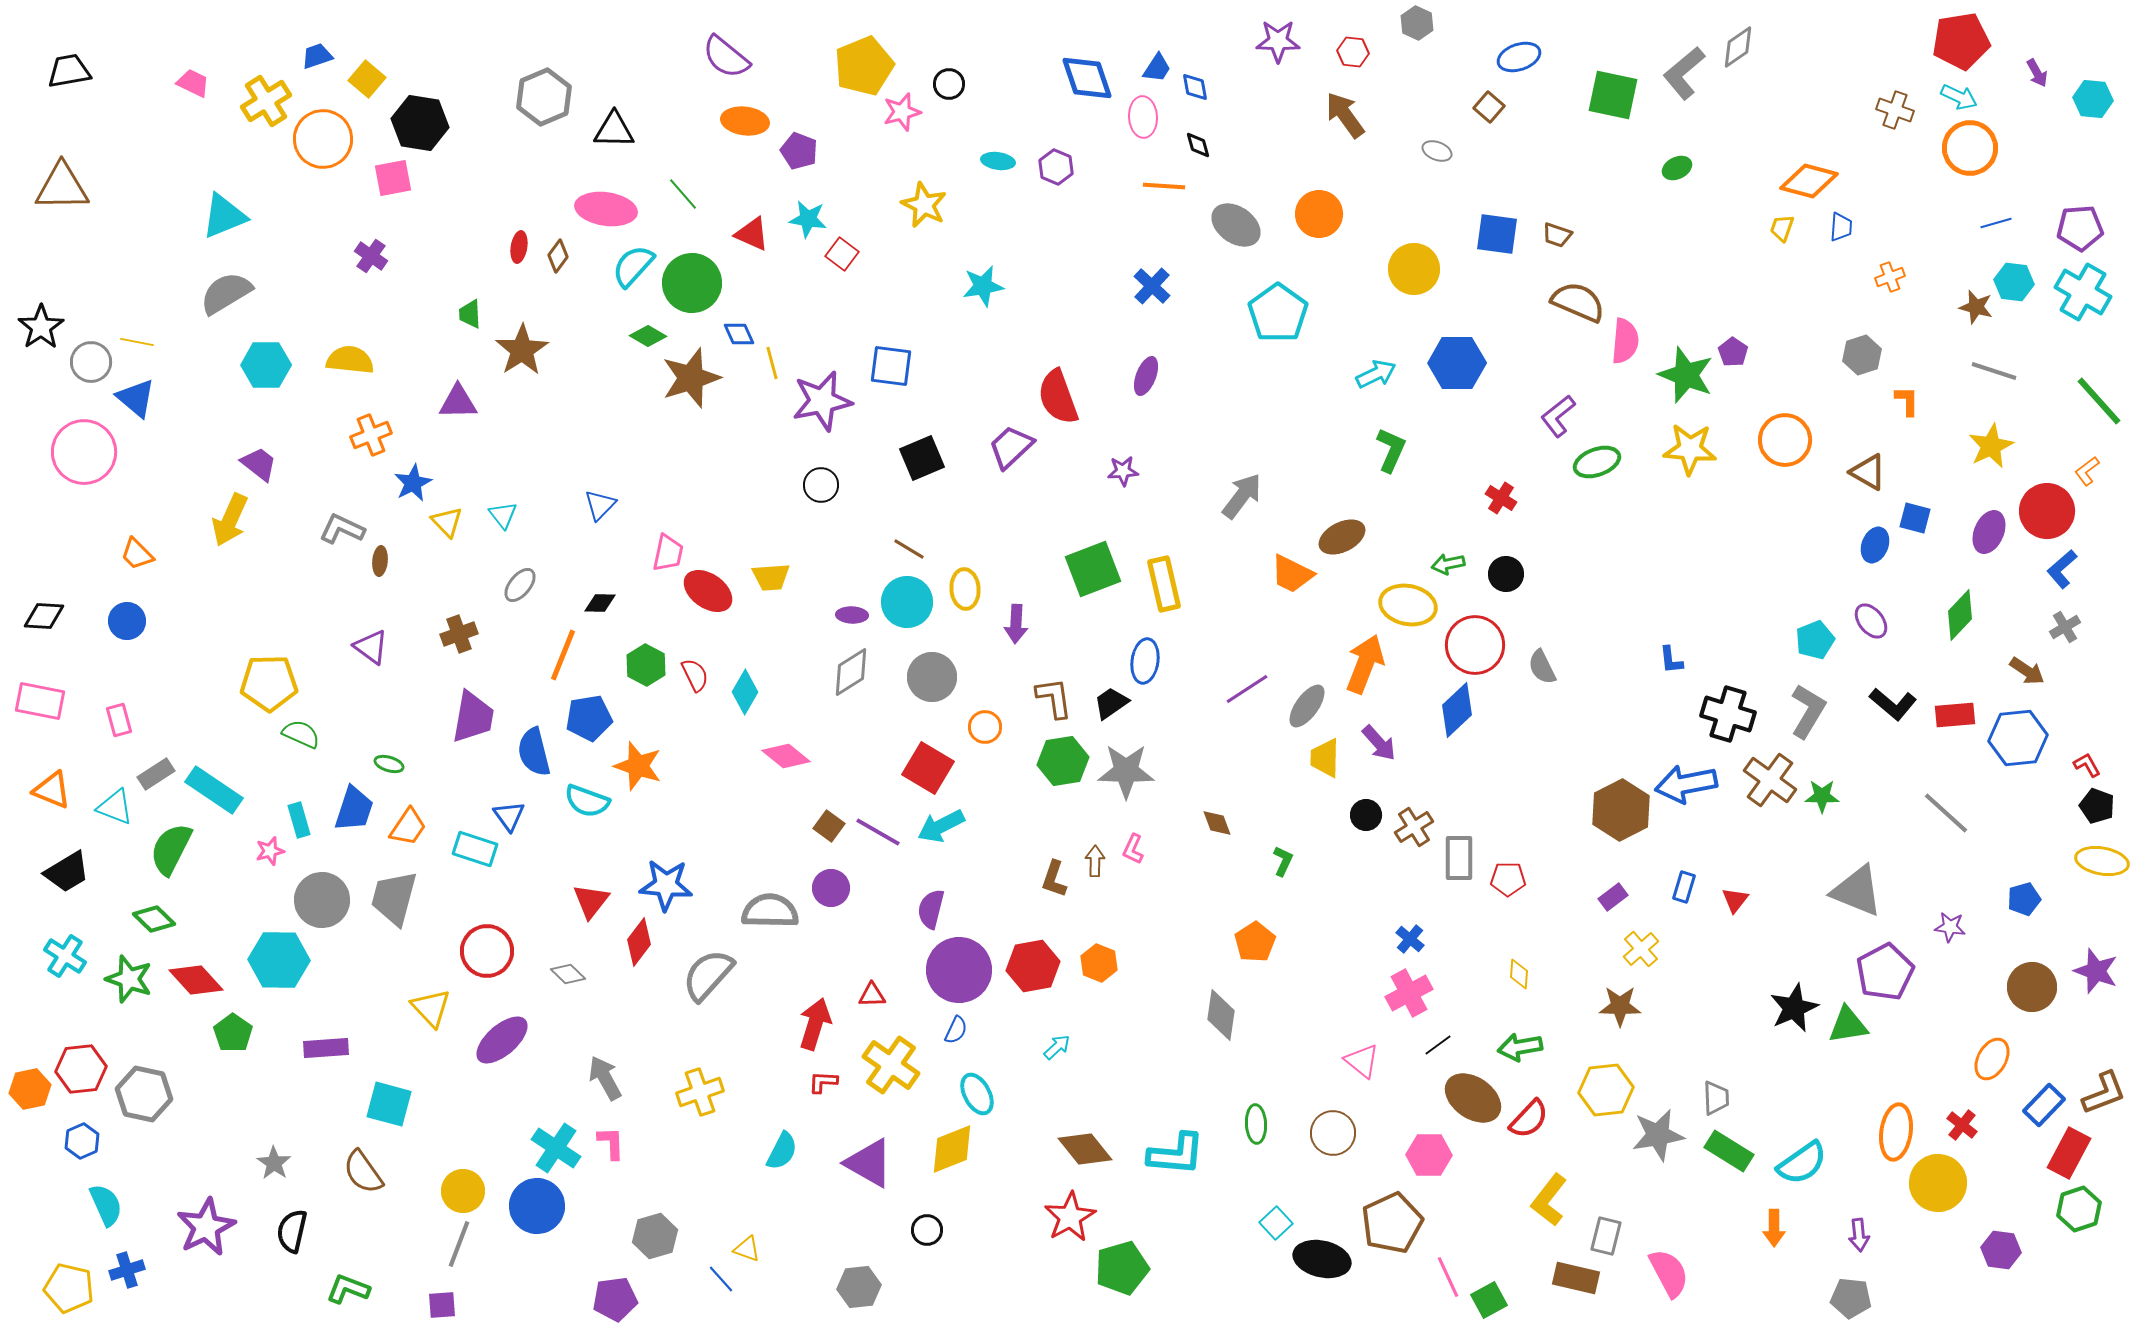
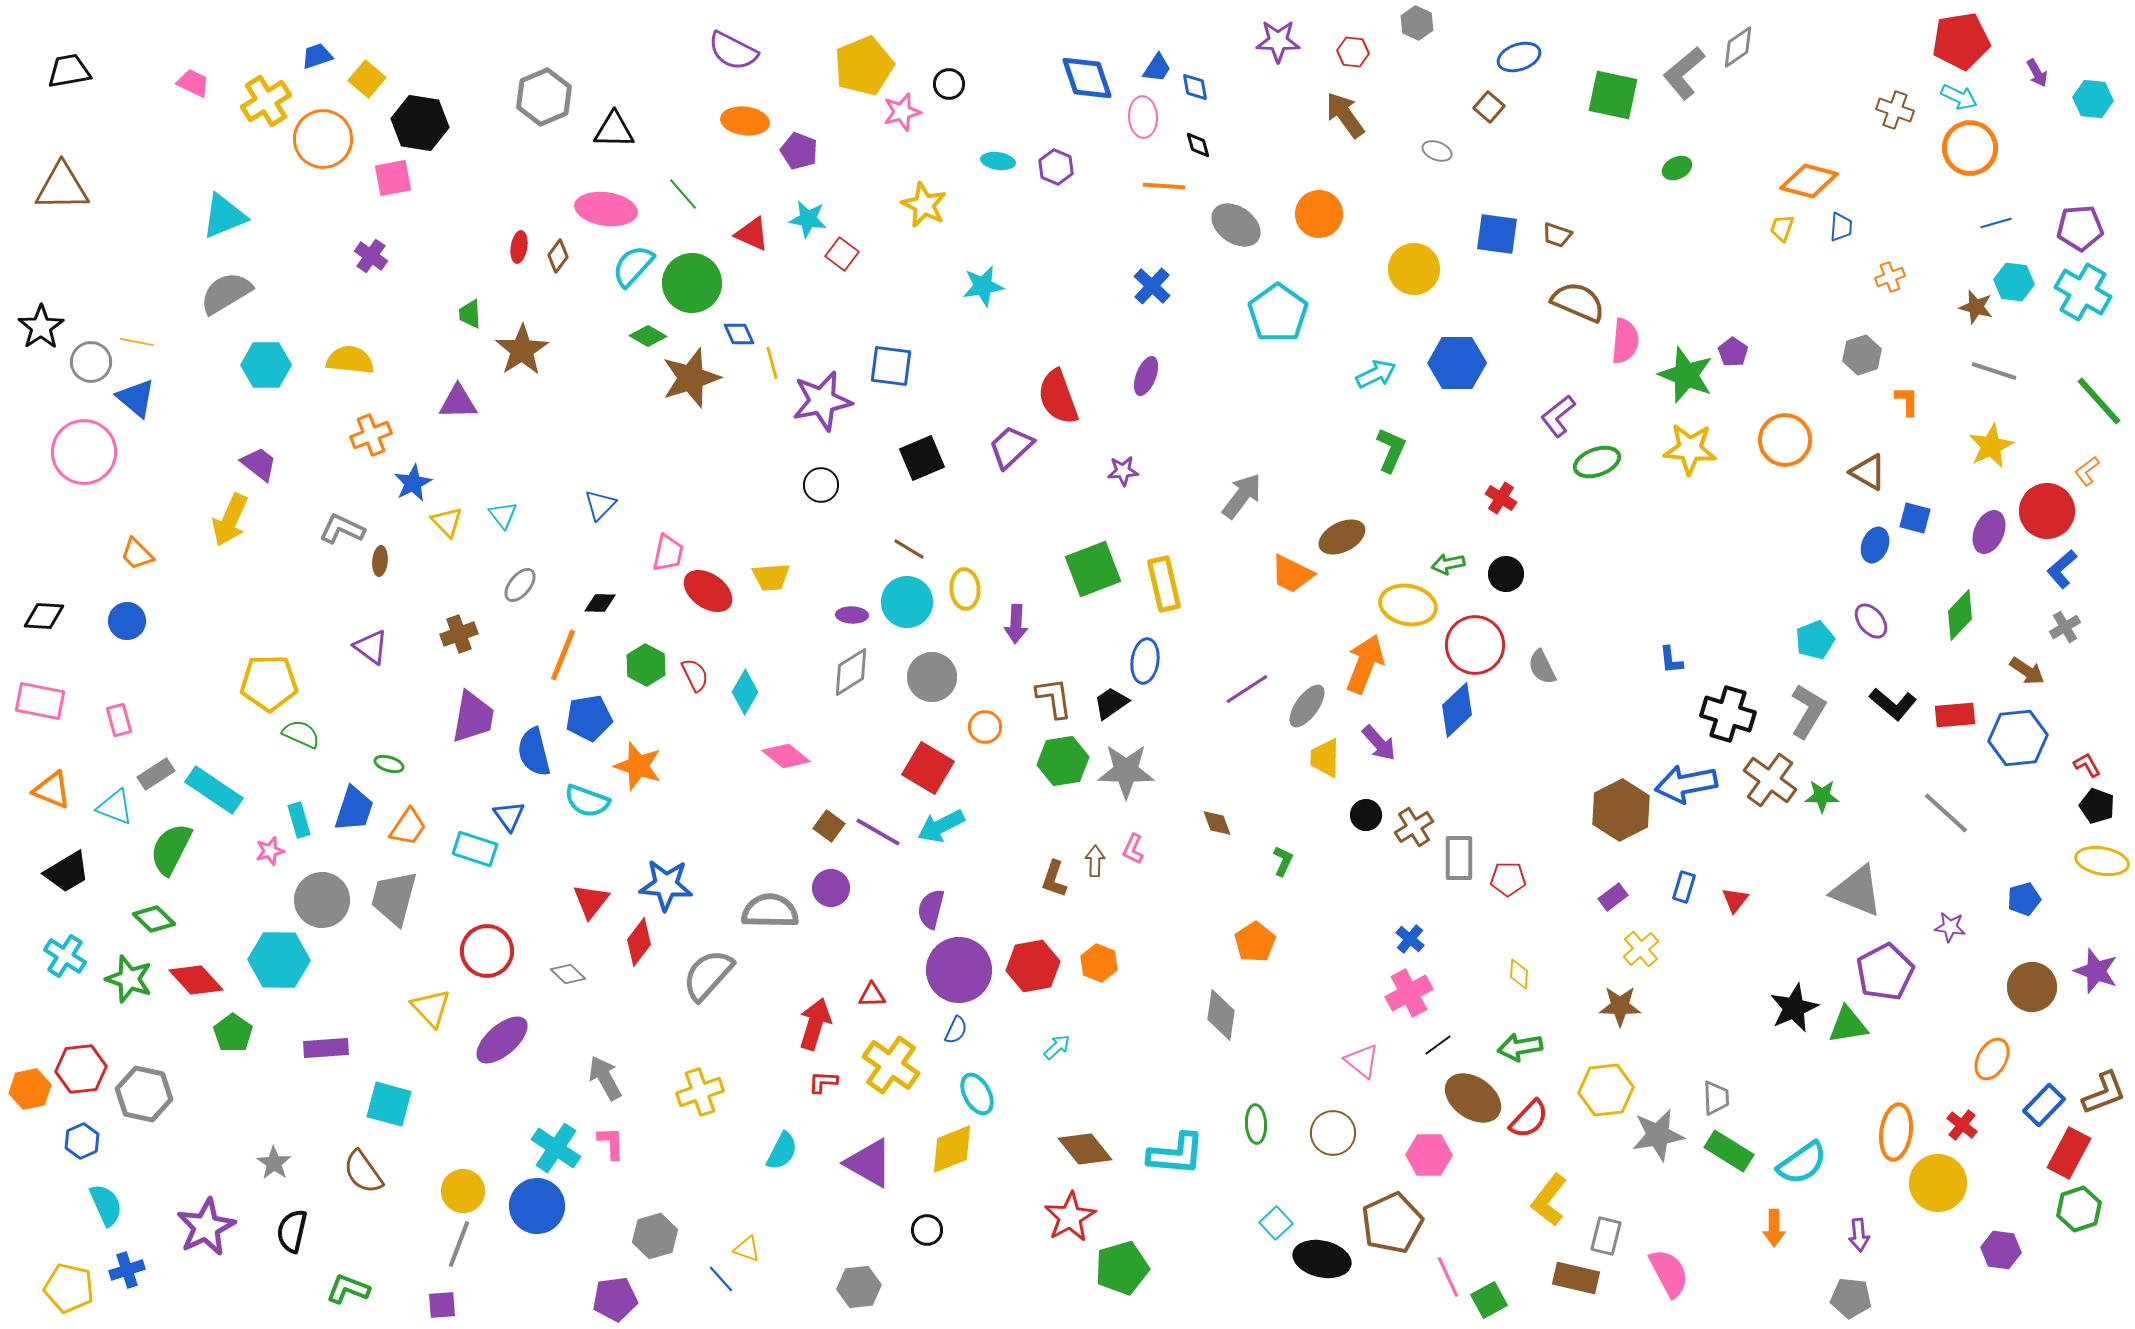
purple semicircle at (726, 57): moved 7 px right, 6 px up; rotated 12 degrees counterclockwise
